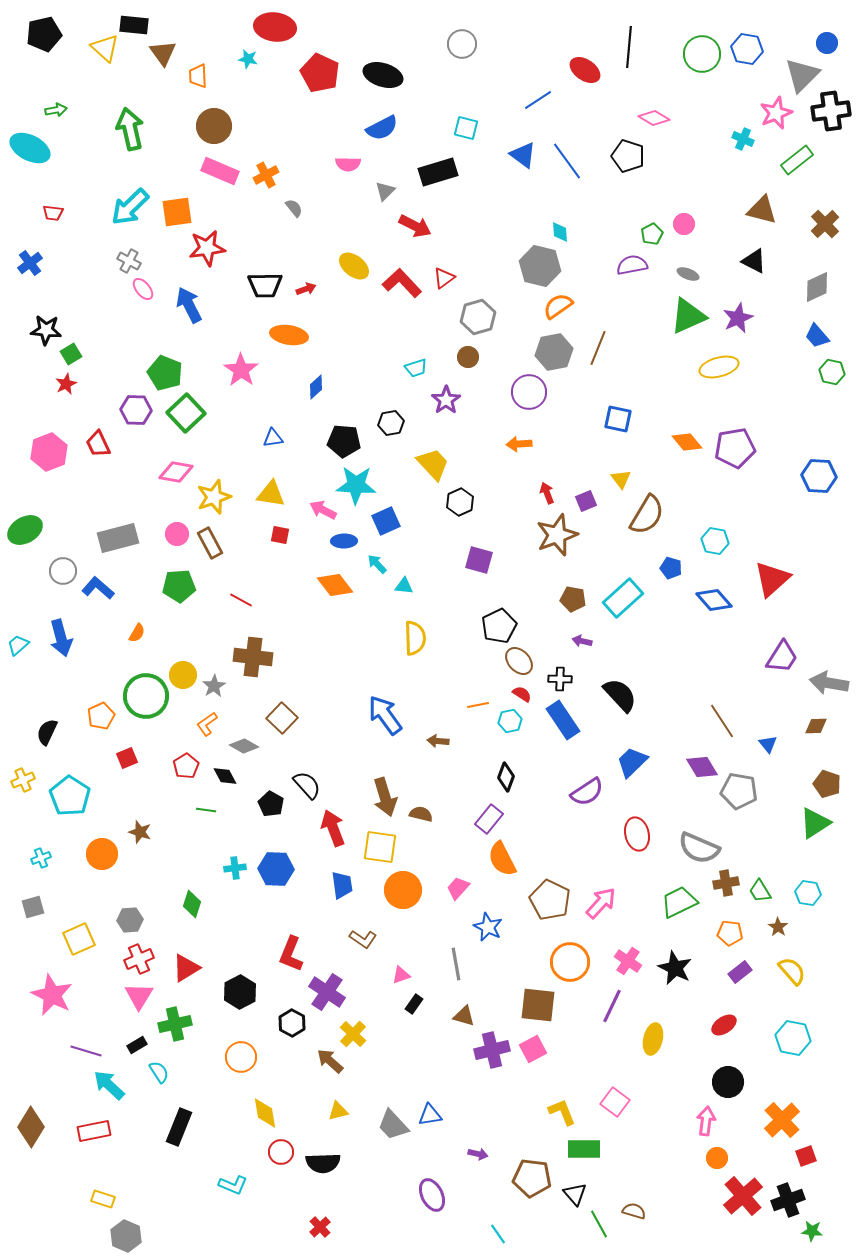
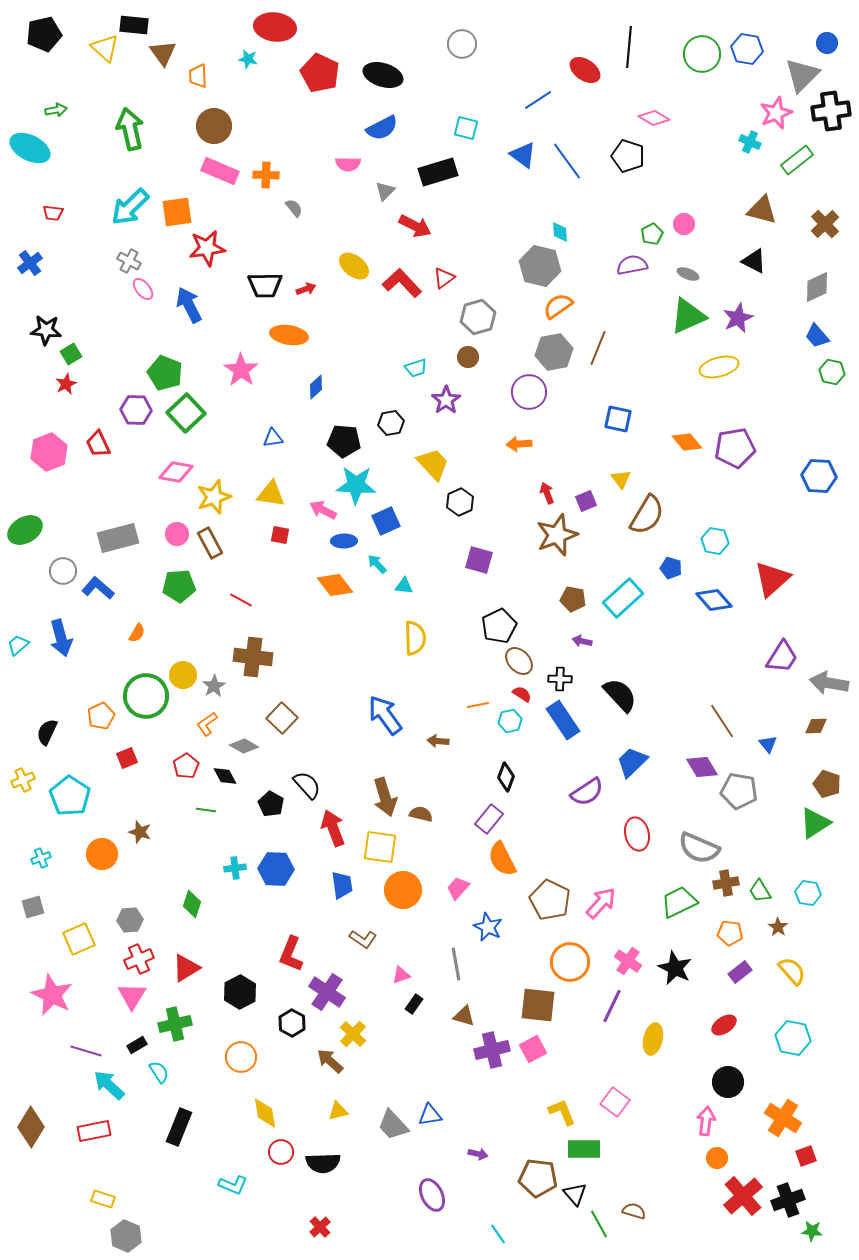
cyan cross at (743, 139): moved 7 px right, 3 px down
orange cross at (266, 175): rotated 30 degrees clockwise
pink triangle at (139, 996): moved 7 px left
orange cross at (782, 1120): moved 1 px right, 2 px up; rotated 15 degrees counterclockwise
brown pentagon at (532, 1178): moved 6 px right
